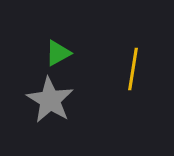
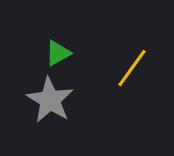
yellow line: moved 1 px left, 1 px up; rotated 27 degrees clockwise
